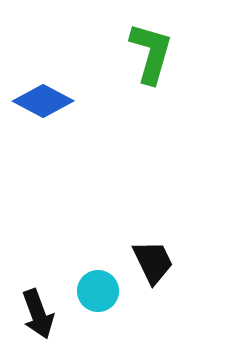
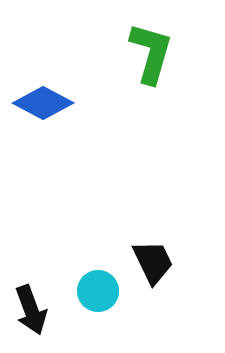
blue diamond: moved 2 px down
black arrow: moved 7 px left, 4 px up
